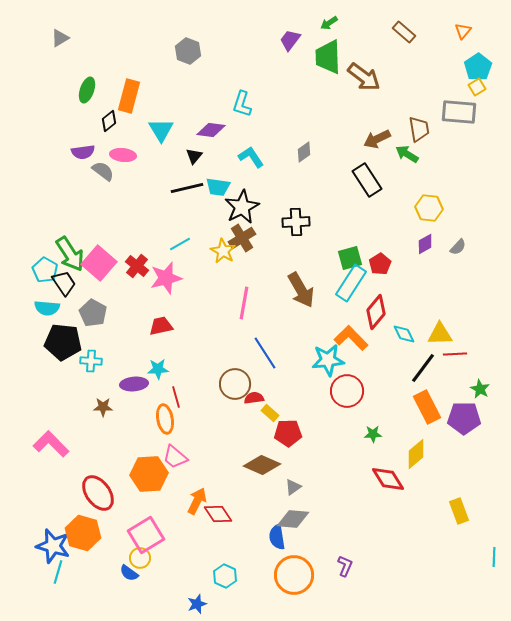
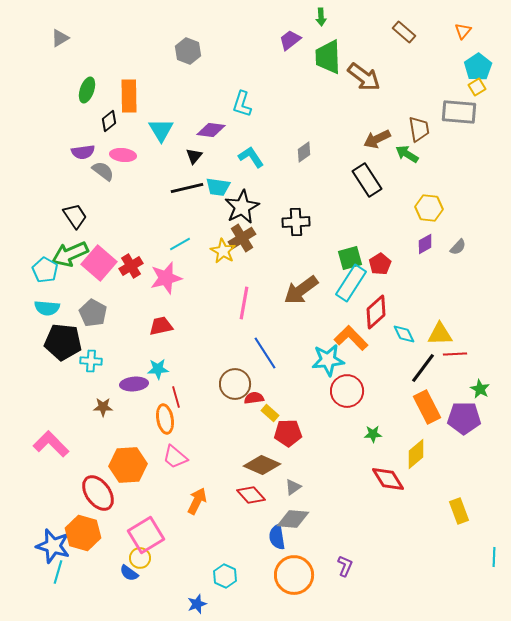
green arrow at (329, 23): moved 8 px left, 6 px up; rotated 60 degrees counterclockwise
purple trapezoid at (290, 40): rotated 15 degrees clockwise
orange rectangle at (129, 96): rotated 16 degrees counterclockwise
green arrow at (70, 254): rotated 99 degrees clockwise
red cross at (137, 266): moved 6 px left; rotated 20 degrees clockwise
black trapezoid at (64, 283): moved 11 px right, 67 px up
brown arrow at (301, 290): rotated 84 degrees clockwise
red diamond at (376, 312): rotated 8 degrees clockwise
orange hexagon at (149, 474): moved 21 px left, 9 px up
red diamond at (218, 514): moved 33 px right, 19 px up; rotated 8 degrees counterclockwise
